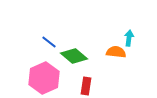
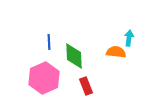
blue line: rotated 49 degrees clockwise
green diamond: rotated 48 degrees clockwise
red rectangle: rotated 30 degrees counterclockwise
